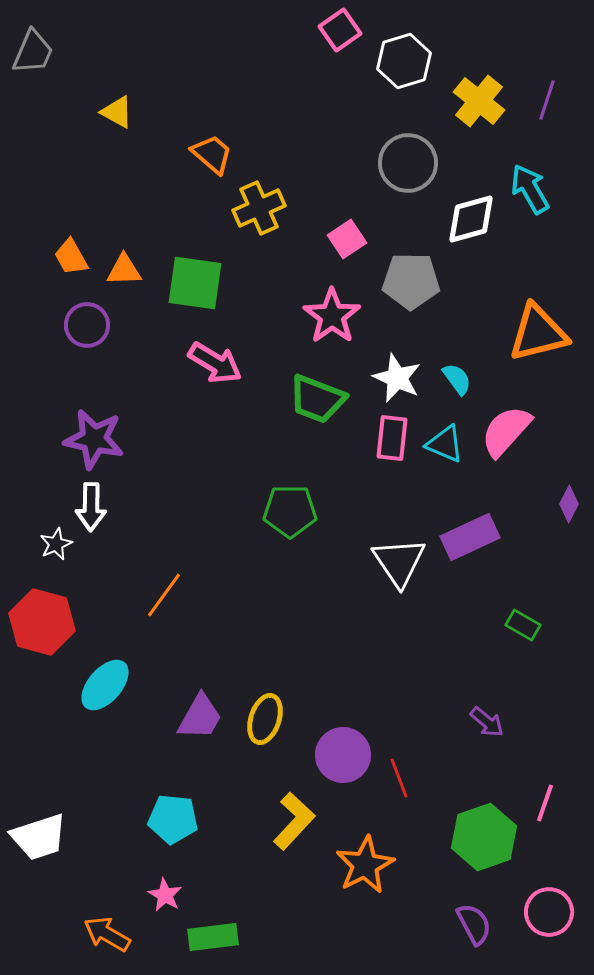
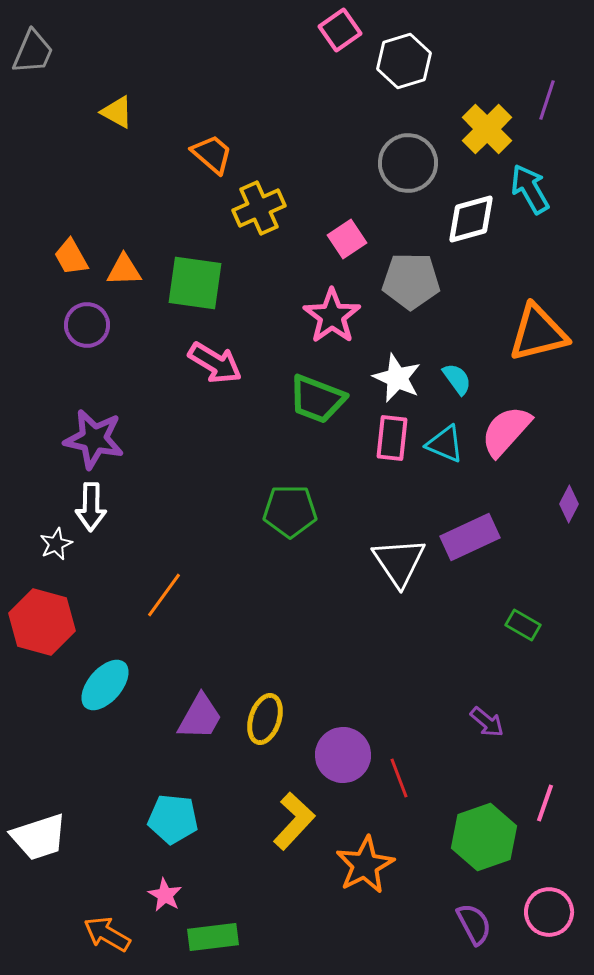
yellow cross at (479, 101): moved 8 px right, 28 px down; rotated 6 degrees clockwise
